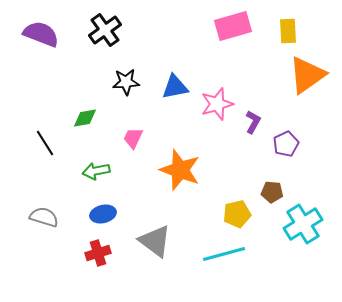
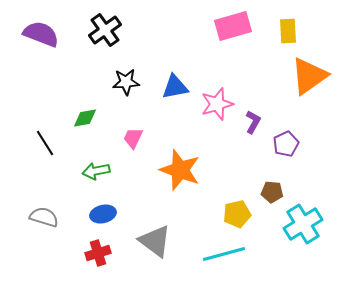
orange triangle: moved 2 px right, 1 px down
